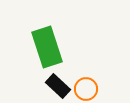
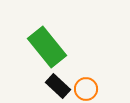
green rectangle: rotated 21 degrees counterclockwise
